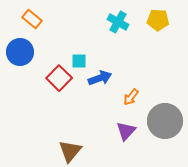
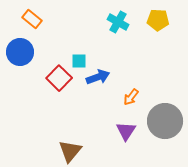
blue arrow: moved 2 px left, 1 px up
purple triangle: rotated 10 degrees counterclockwise
